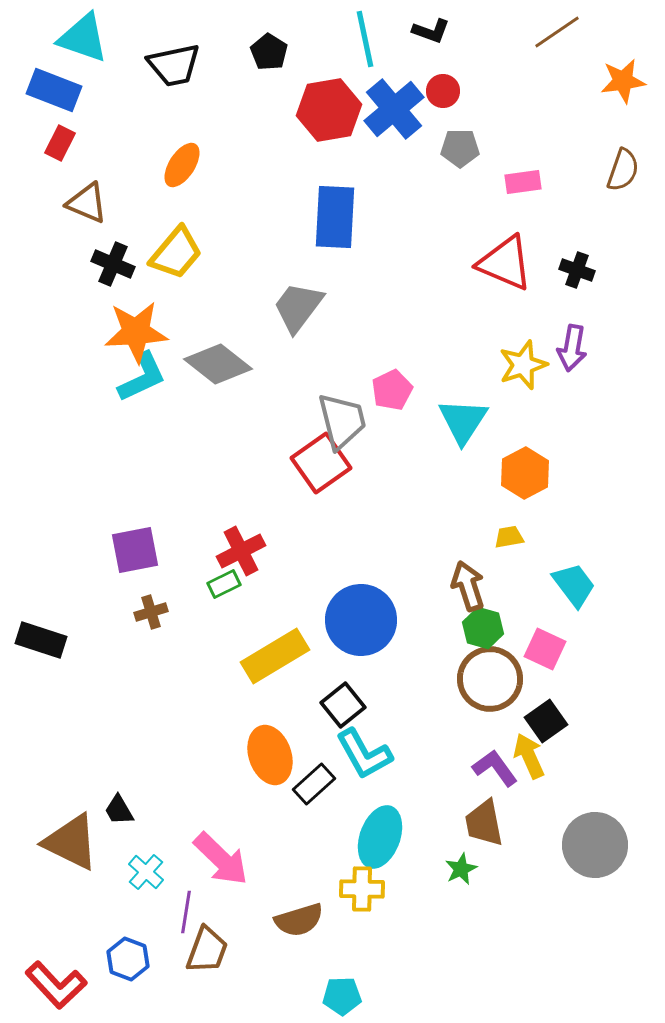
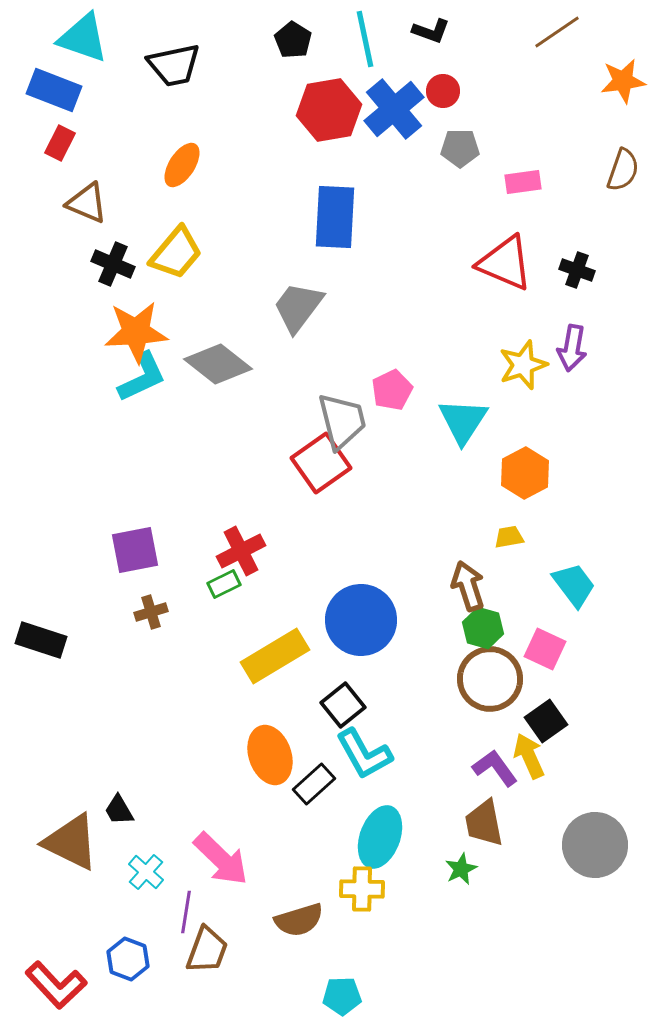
black pentagon at (269, 52): moved 24 px right, 12 px up
